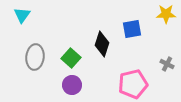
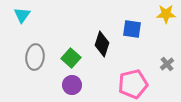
blue square: rotated 18 degrees clockwise
gray cross: rotated 24 degrees clockwise
